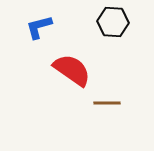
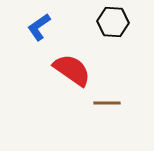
blue L-shape: rotated 20 degrees counterclockwise
